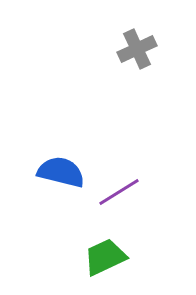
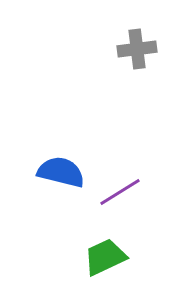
gray cross: rotated 18 degrees clockwise
purple line: moved 1 px right
